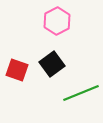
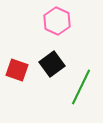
pink hexagon: rotated 8 degrees counterclockwise
green line: moved 6 px up; rotated 42 degrees counterclockwise
